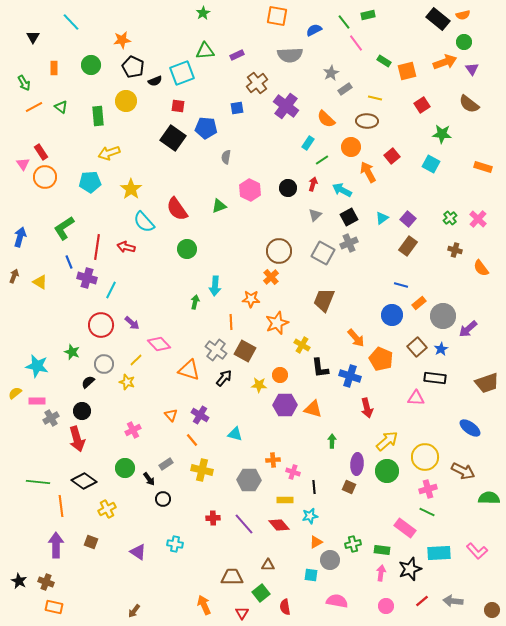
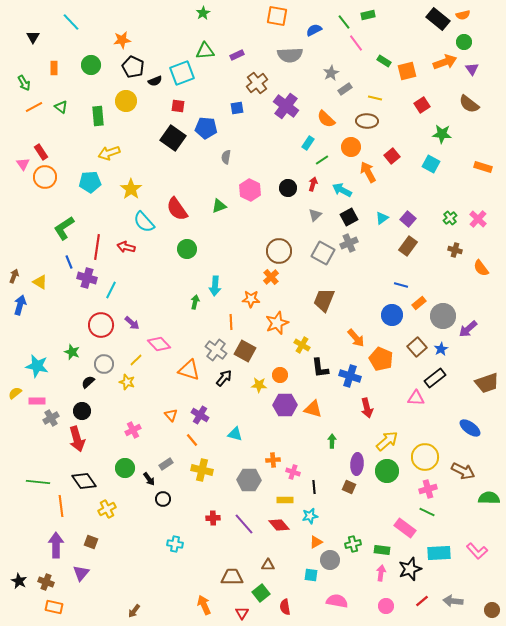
blue arrow at (20, 237): moved 68 px down
black rectangle at (435, 378): rotated 45 degrees counterclockwise
black diamond at (84, 481): rotated 20 degrees clockwise
purple triangle at (138, 552): moved 57 px left, 21 px down; rotated 36 degrees clockwise
